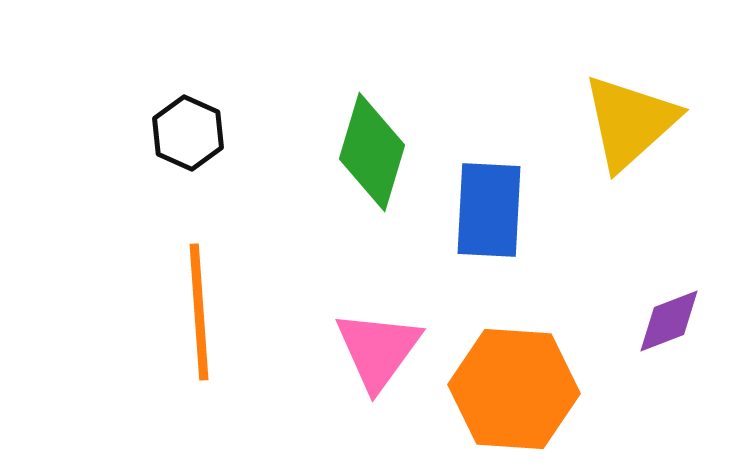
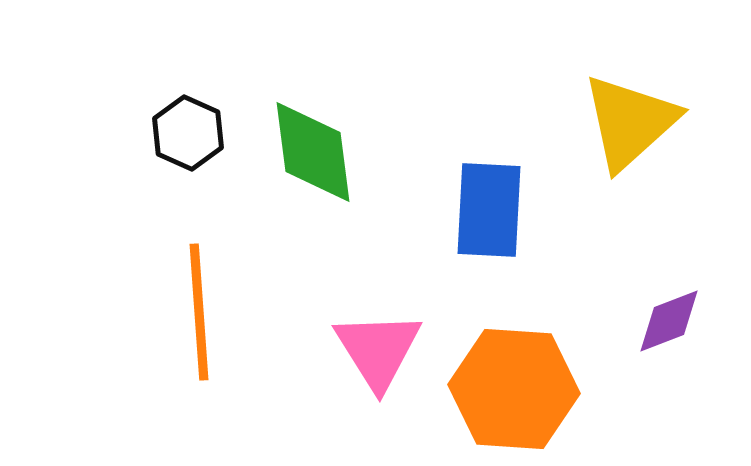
green diamond: moved 59 px left; rotated 24 degrees counterclockwise
pink triangle: rotated 8 degrees counterclockwise
